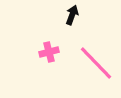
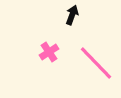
pink cross: rotated 18 degrees counterclockwise
